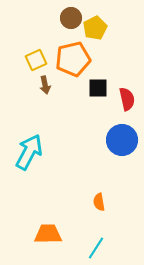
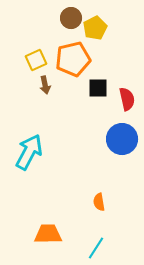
blue circle: moved 1 px up
